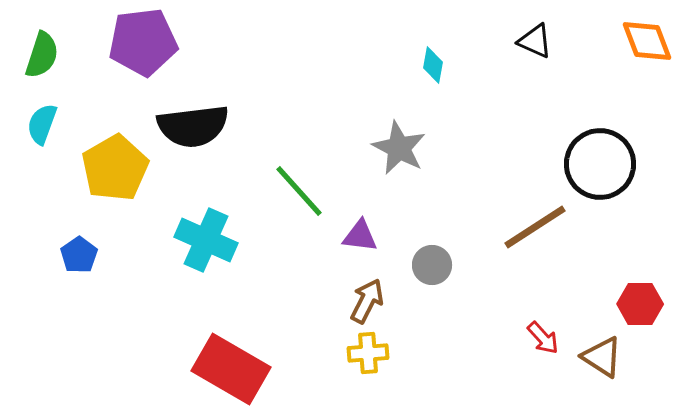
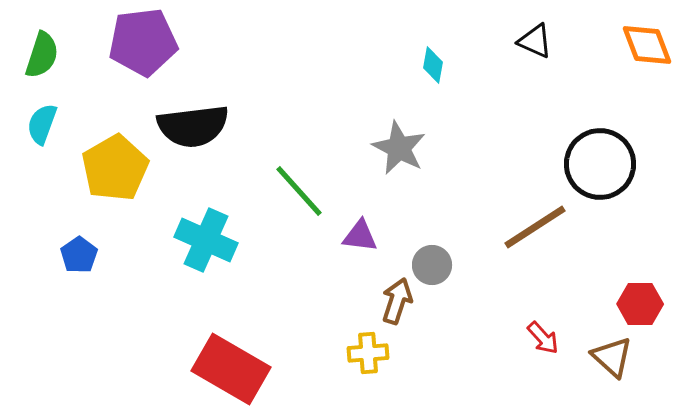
orange diamond: moved 4 px down
brown arrow: moved 30 px right; rotated 9 degrees counterclockwise
brown triangle: moved 10 px right; rotated 9 degrees clockwise
